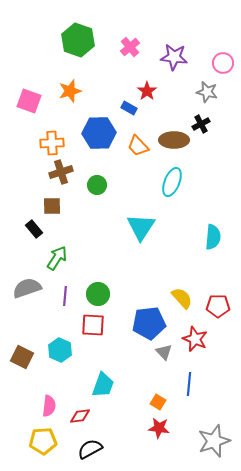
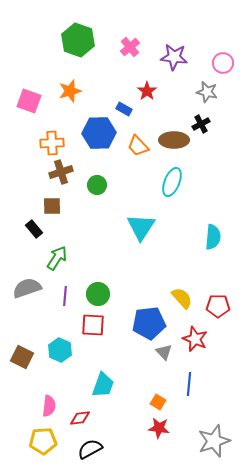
blue rectangle at (129, 108): moved 5 px left, 1 px down
red diamond at (80, 416): moved 2 px down
